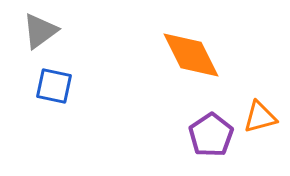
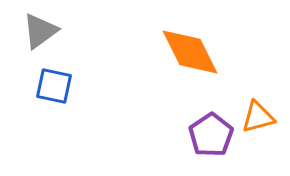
orange diamond: moved 1 px left, 3 px up
orange triangle: moved 2 px left
